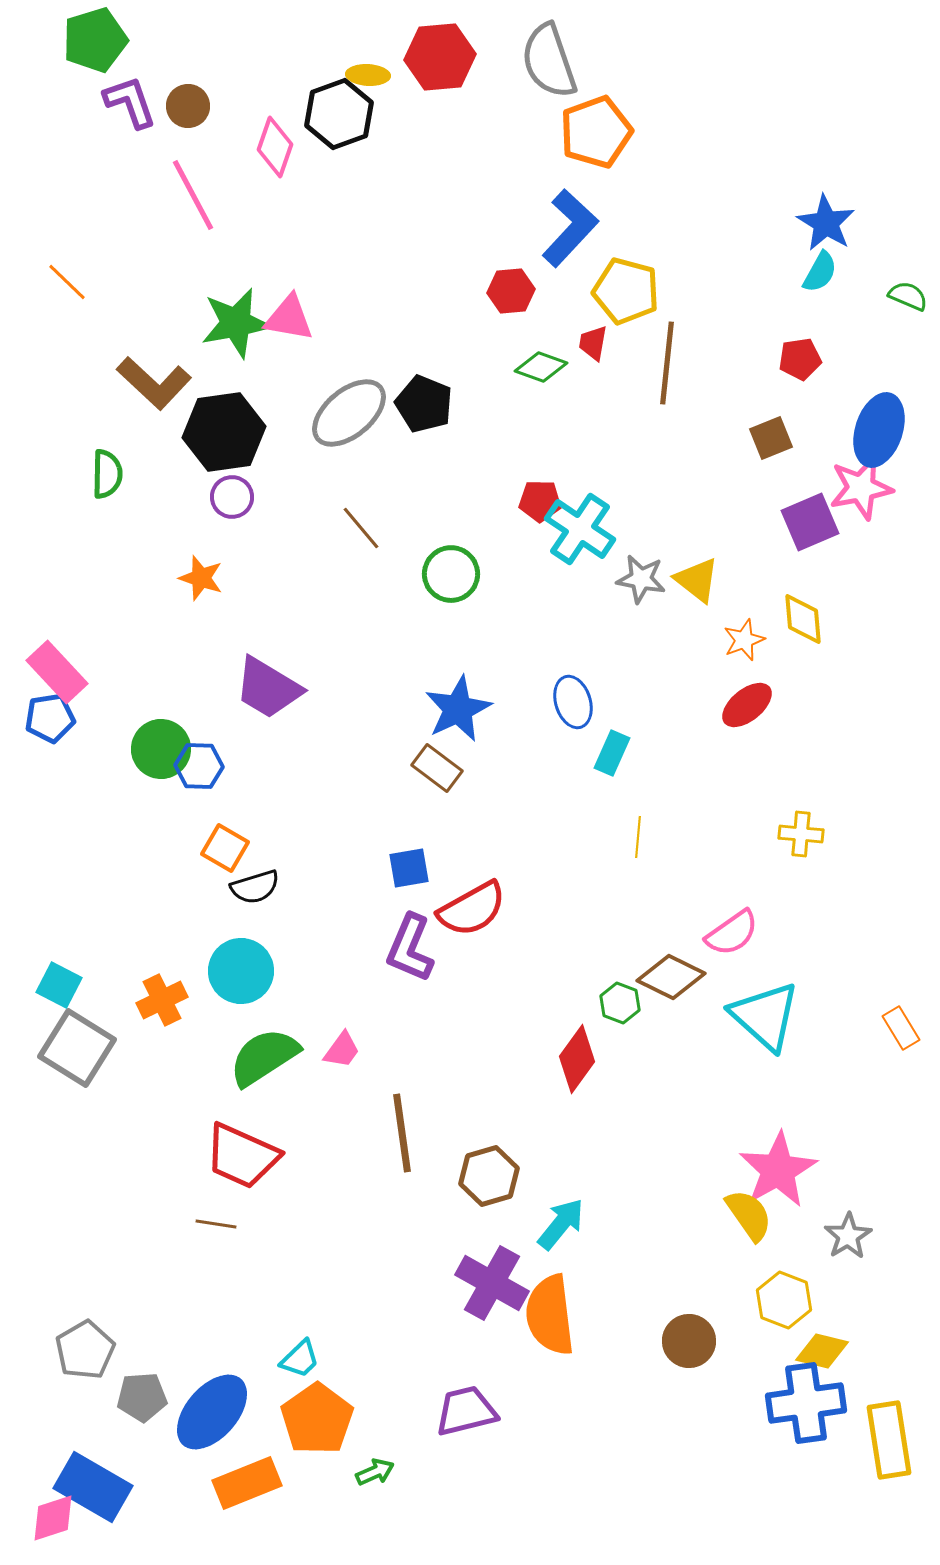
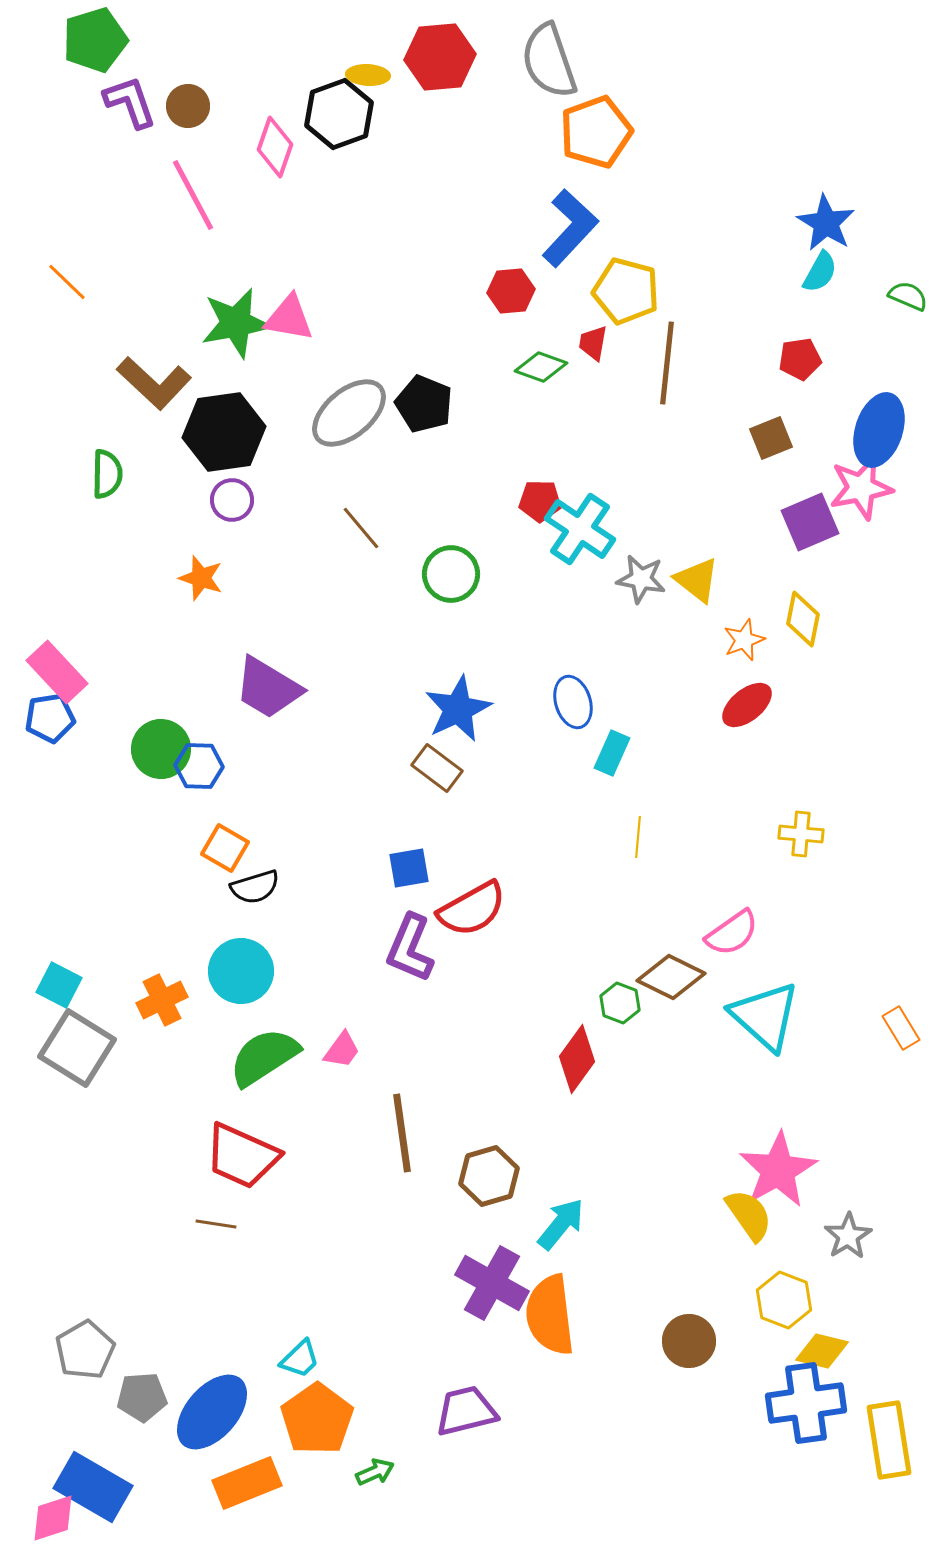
purple circle at (232, 497): moved 3 px down
yellow diamond at (803, 619): rotated 16 degrees clockwise
